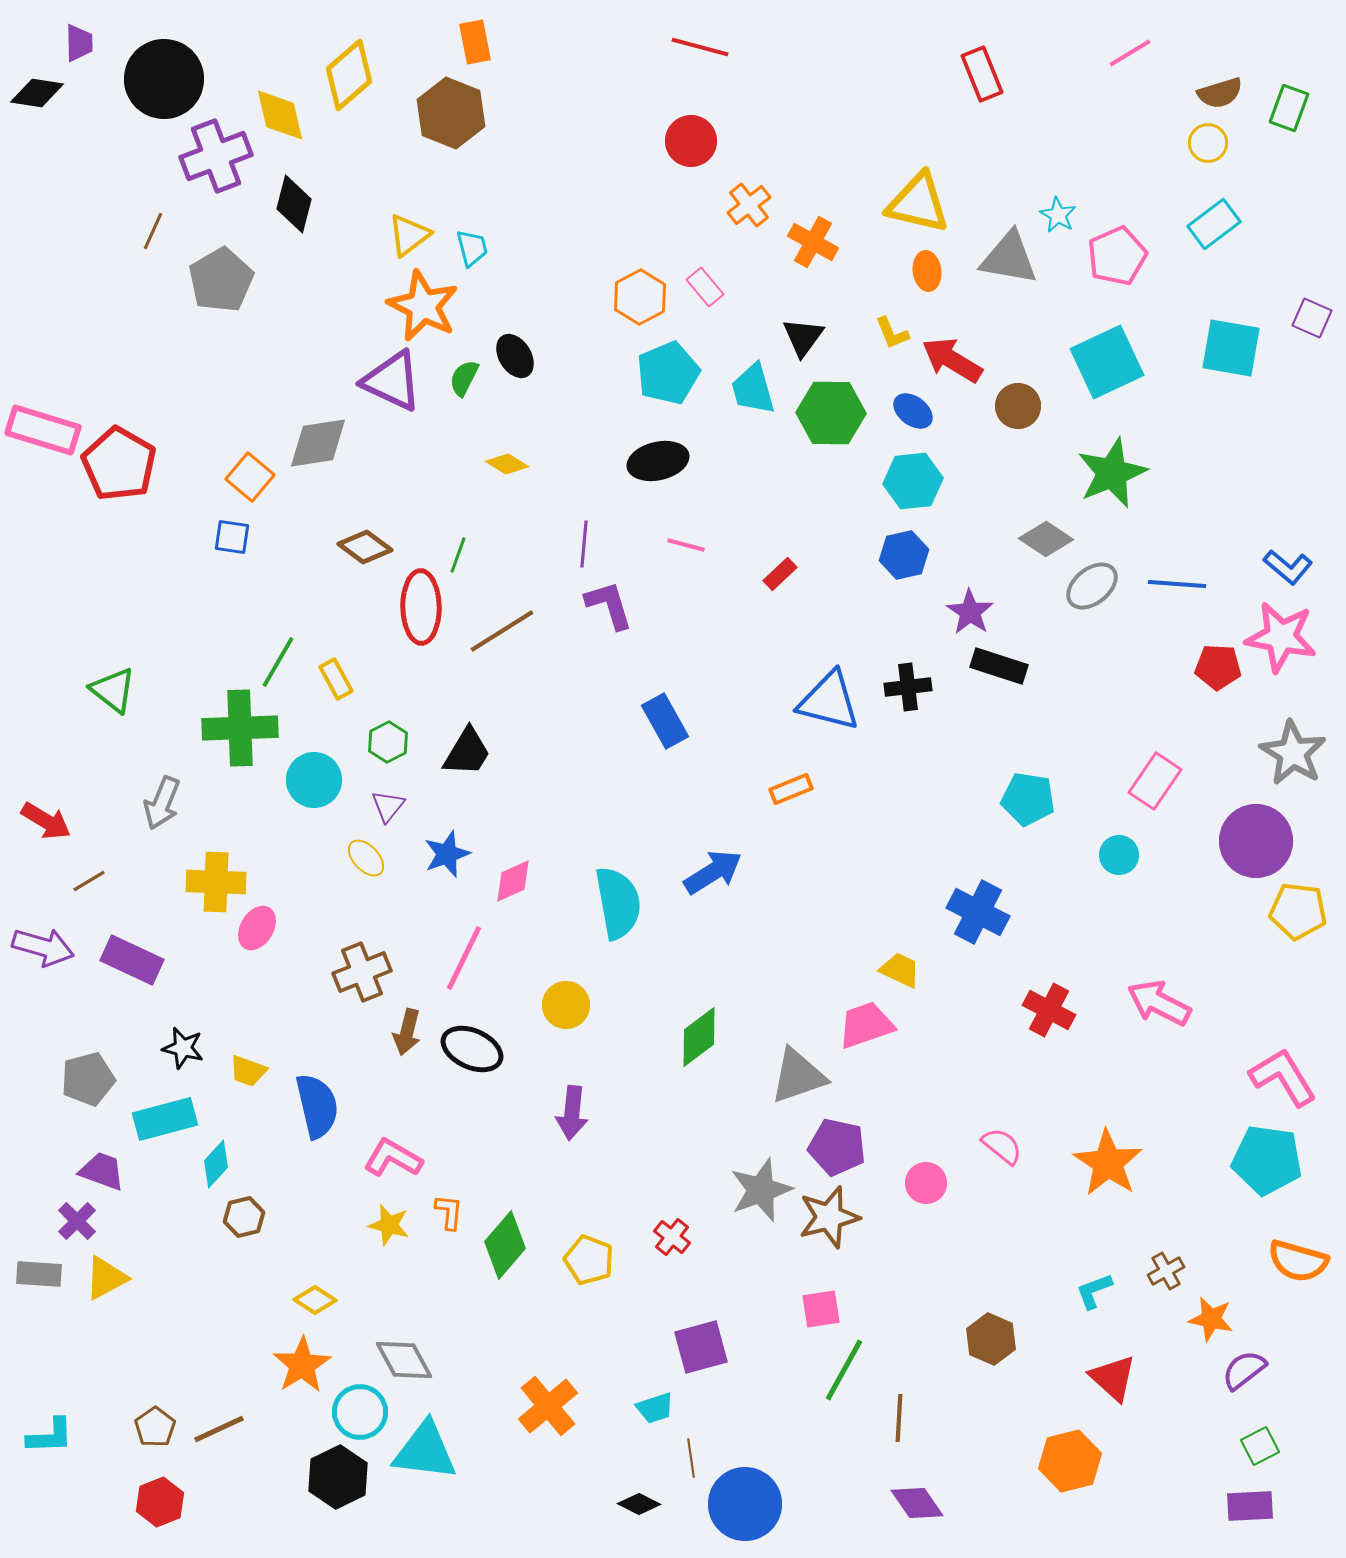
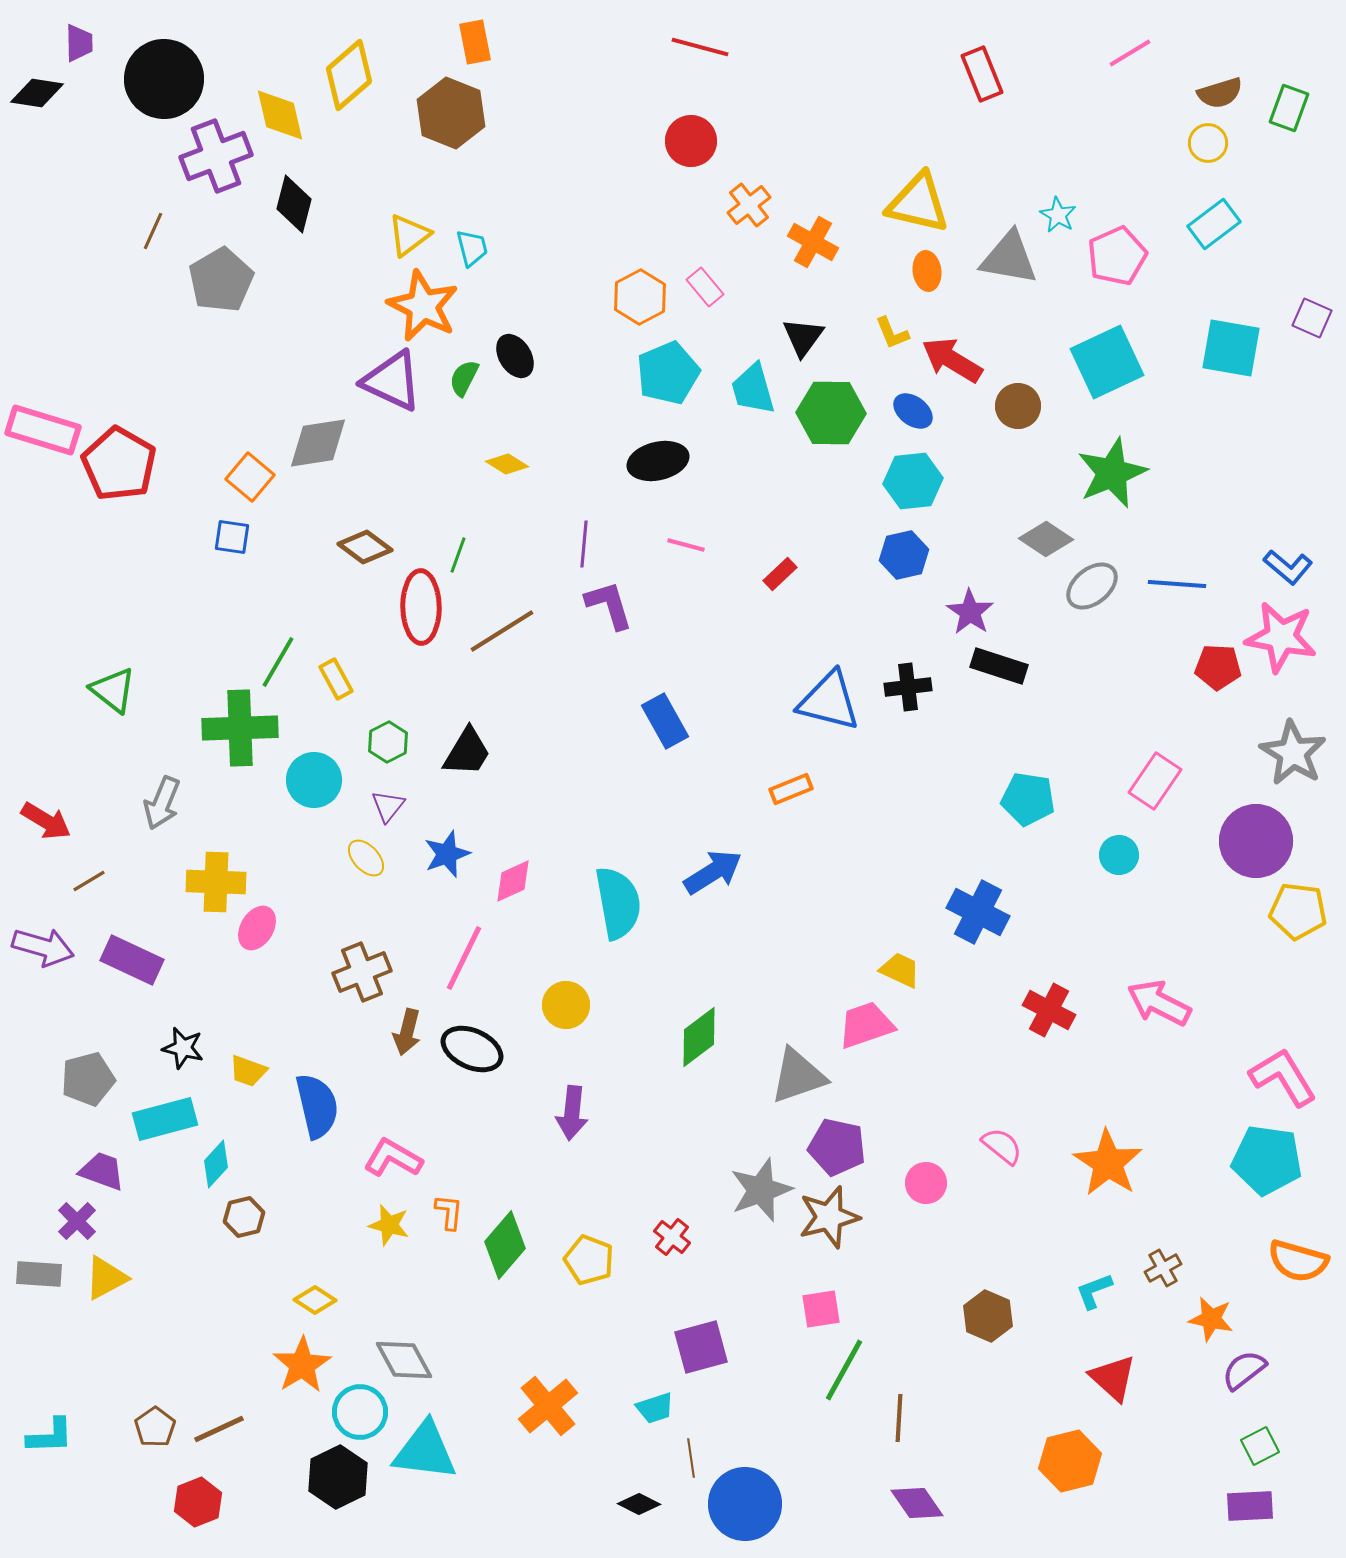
brown cross at (1166, 1271): moved 3 px left, 3 px up
brown hexagon at (991, 1339): moved 3 px left, 23 px up
red hexagon at (160, 1502): moved 38 px right
